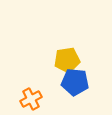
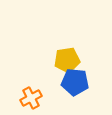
orange cross: moved 1 px up
